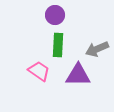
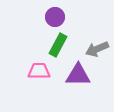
purple circle: moved 2 px down
green rectangle: rotated 25 degrees clockwise
pink trapezoid: rotated 35 degrees counterclockwise
